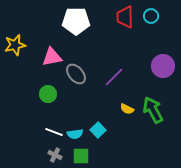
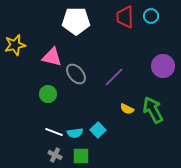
pink triangle: rotated 25 degrees clockwise
cyan semicircle: moved 1 px up
